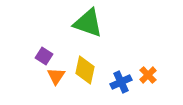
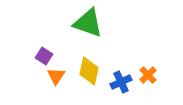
yellow diamond: moved 4 px right, 1 px down
